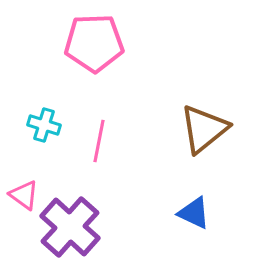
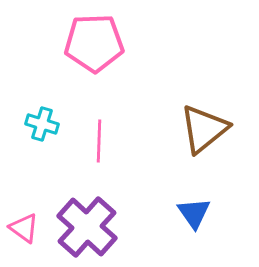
cyan cross: moved 2 px left, 1 px up
pink line: rotated 9 degrees counterclockwise
pink triangle: moved 33 px down
blue triangle: rotated 30 degrees clockwise
purple cross: moved 17 px right
